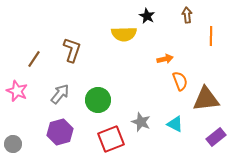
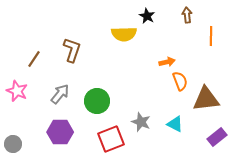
orange arrow: moved 2 px right, 3 px down
green circle: moved 1 px left, 1 px down
purple hexagon: rotated 15 degrees clockwise
purple rectangle: moved 1 px right
